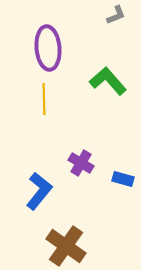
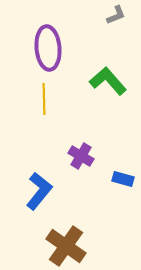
purple cross: moved 7 px up
